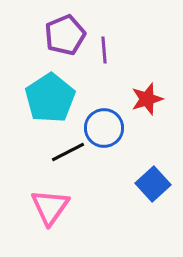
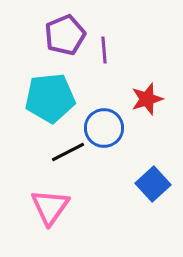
cyan pentagon: rotated 27 degrees clockwise
